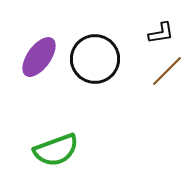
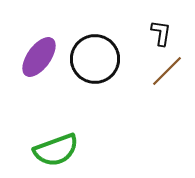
black L-shape: rotated 72 degrees counterclockwise
